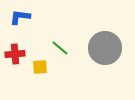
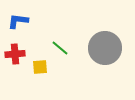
blue L-shape: moved 2 px left, 4 px down
